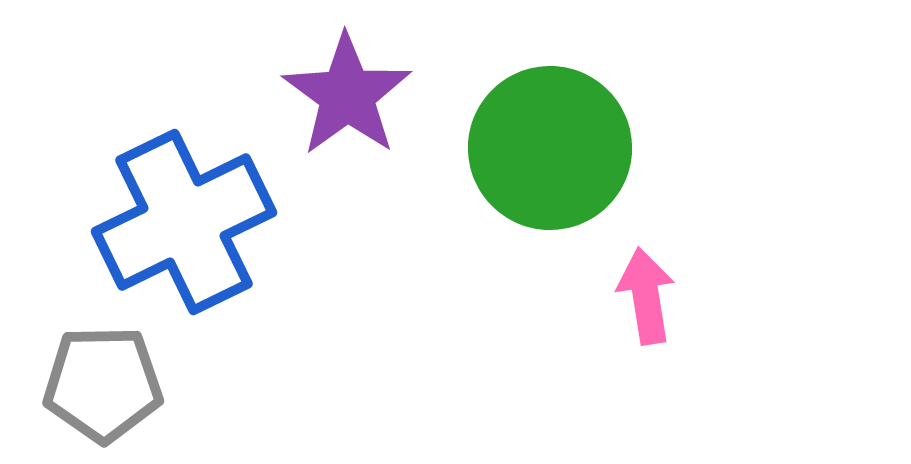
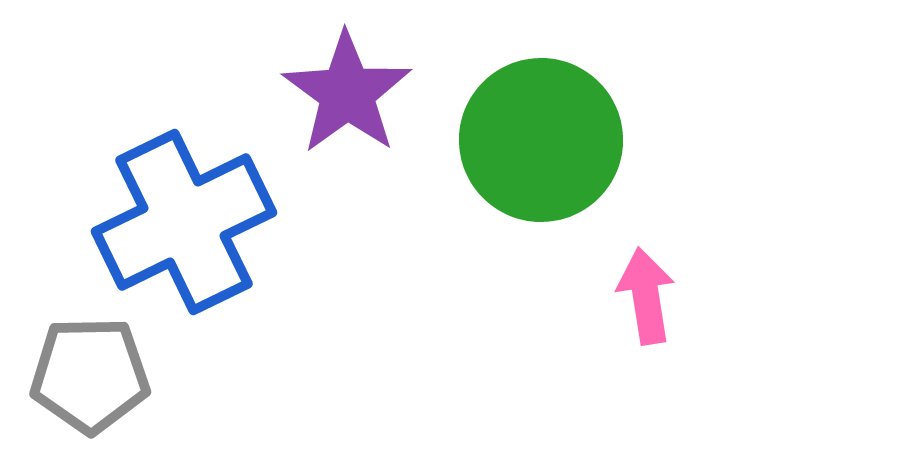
purple star: moved 2 px up
green circle: moved 9 px left, 8 px up
gray pentagon: moved 13 px left, 9 px up
